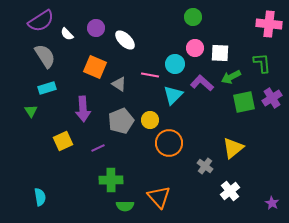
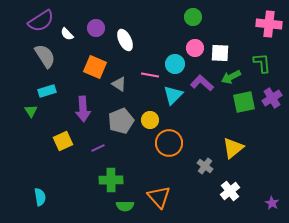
white ellipse: rotated 20 degrees clockwise
cyan rectangle: moved 3 px down
